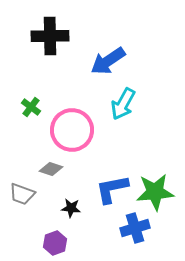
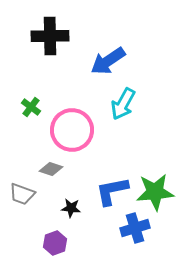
blue L-shape: moved 2 px down
